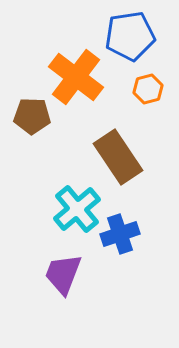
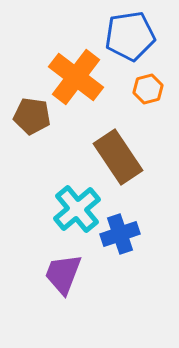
brown pentagon: rotated 6 degrees clockwise
